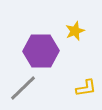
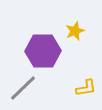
purple hexagon: moved 2 px right
